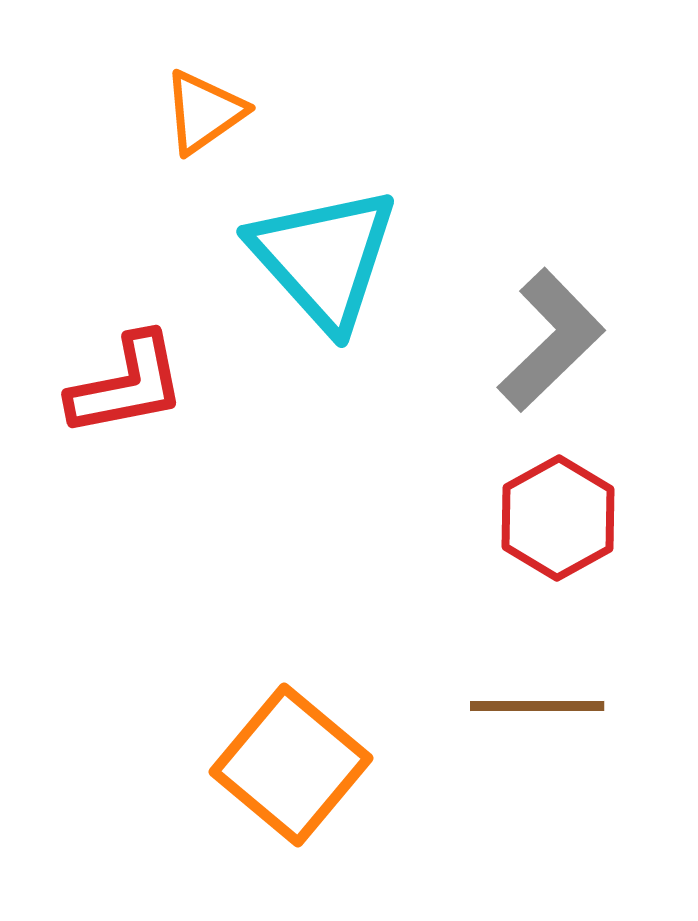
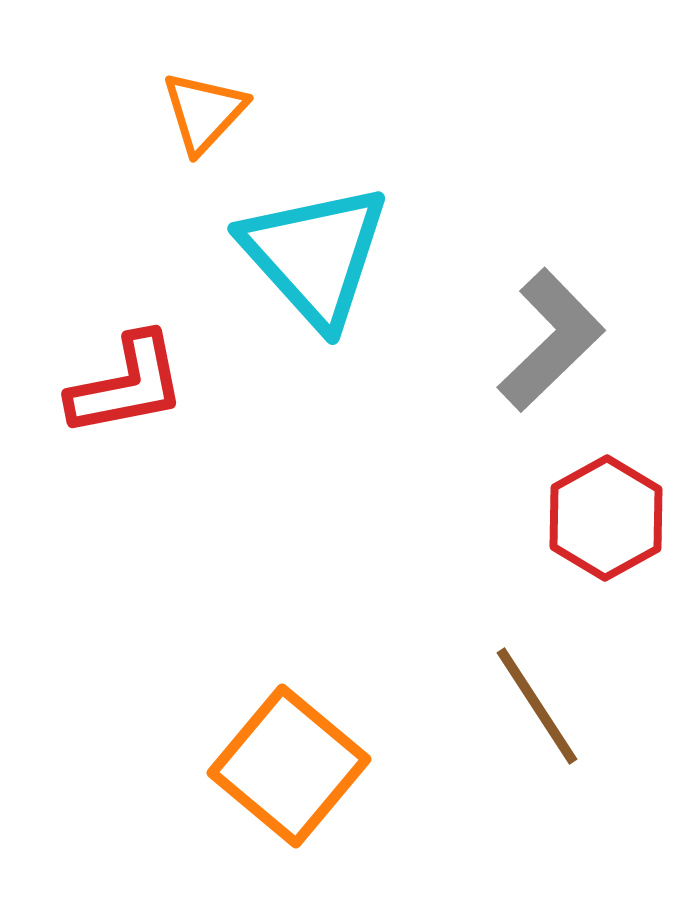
orange triangle: rotated 12 degrees counterclockwise
cyan triangle: moved 9 px left, 3 px up
red hexagon: moved 48 px right
brown line: rotated 57 degrees clockwise
orange square: moved 2 px left, 1 px down
